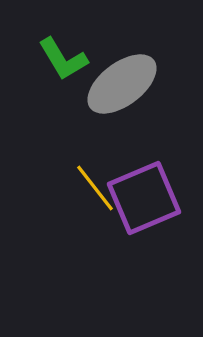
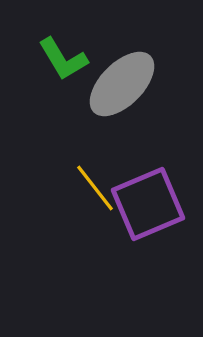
gray ellipse: rotated 8 degrees counterclockwise
purple square: moved 4 px right, 6 px down
